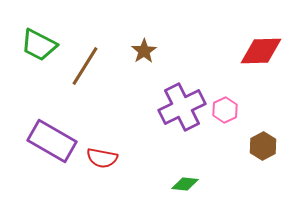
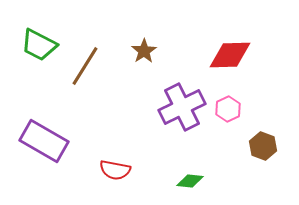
red diamond: moved 31 px left, 4 px down
pink hexagon: moved 3 px right, 1 px up
purple rectangle: moved 8 px left
brown hexagon: rotated 12 degrees counterclockwise
red semicircle: moved 13 px right, 12 px down
green diamond: moved 5 px right, 3 px up
